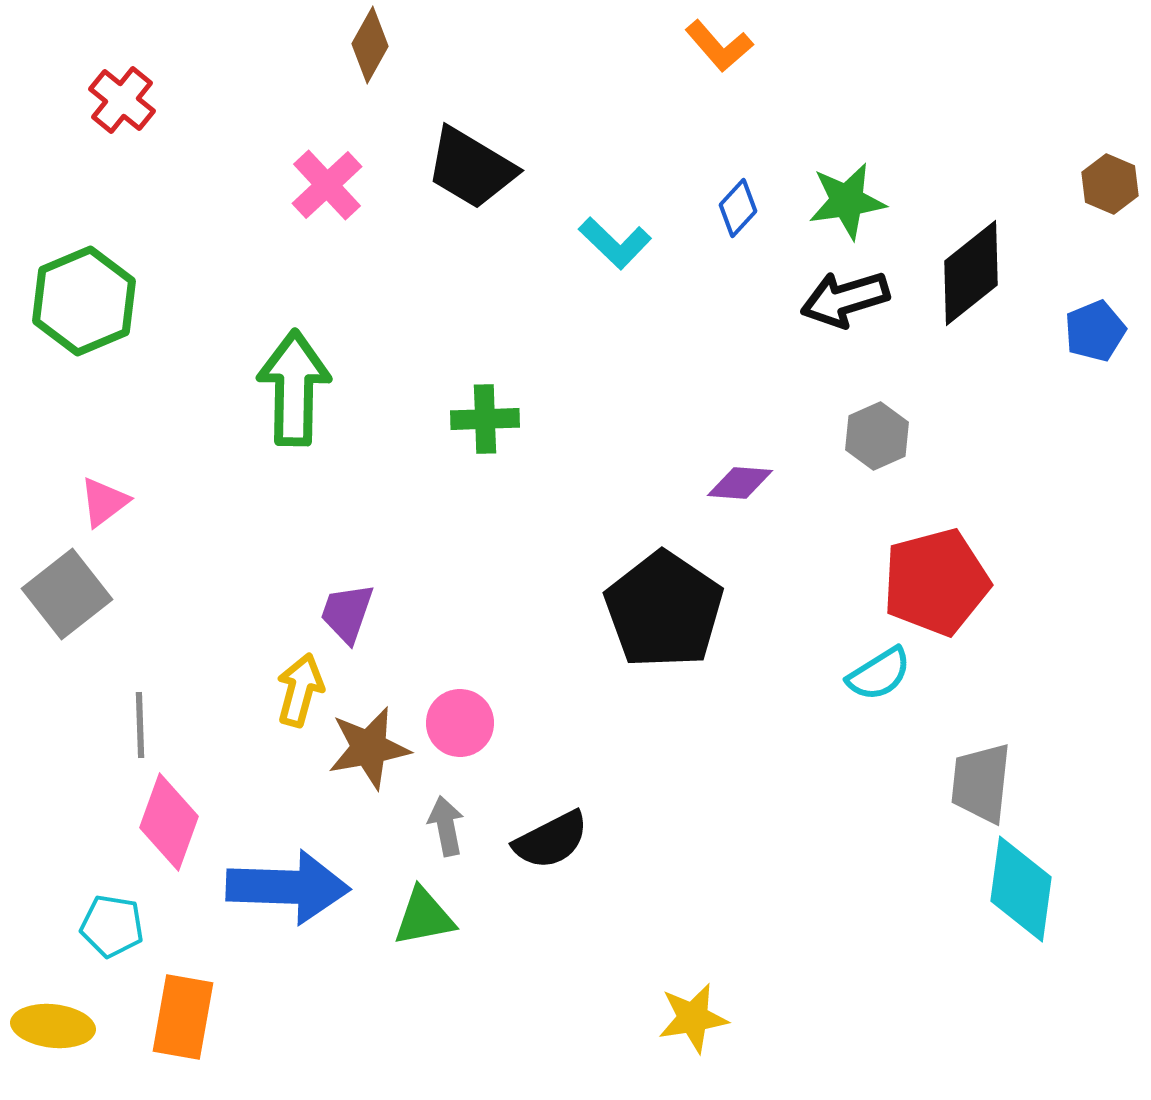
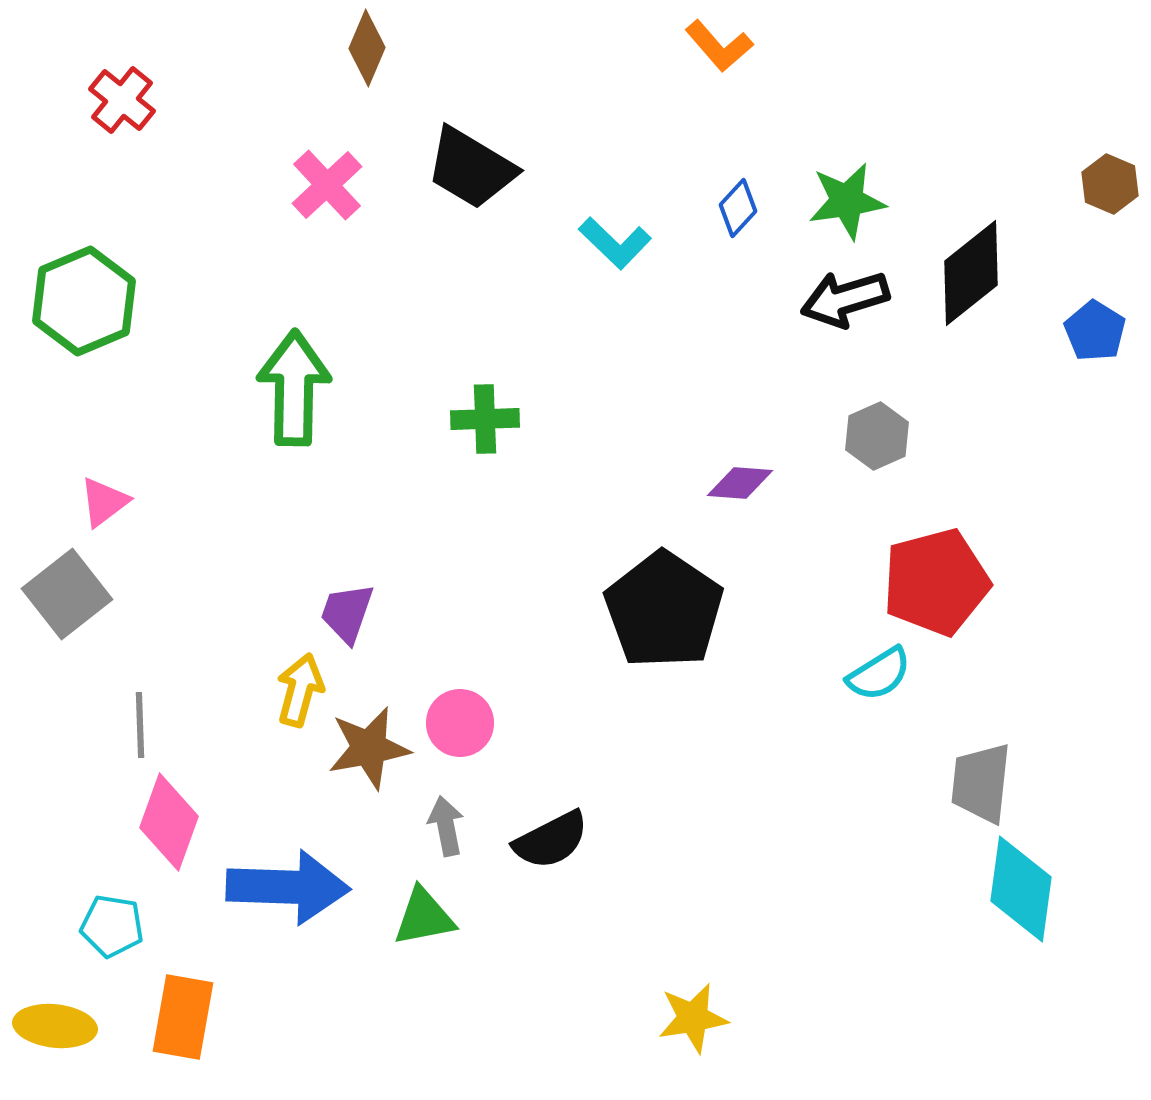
brown diamond: moved 3 px left, 3 px down; rotated 6 degrees counterclockwise
blue pentagon: rotated 18 degrees counterclockwise
yellow ellipse: moved 2 px right
